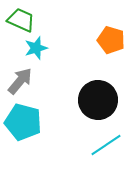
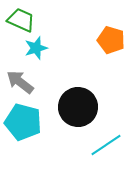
gray arrow: moved 1 px down; rotated 92 degrees counterclockwise
black circle: moved 20 px left, 7 px down
